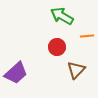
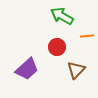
purple trapezoid: moved 11 px right, 4 px up
